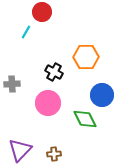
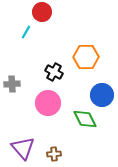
purple triangle: moved 3 px right, 2 px up; rotated 25 degrees counterclockwise
